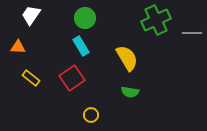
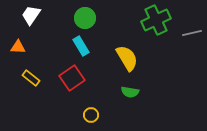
gray line: rotated 12 degrees counterclockwise
